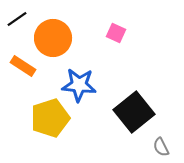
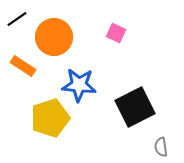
orange circle: moved 1 px right, 1 px up
black square: moved 1 px right, 5 px up; rotated 12 degrees clockwise
gray semicircle: rotated 18 degrees clockwise
